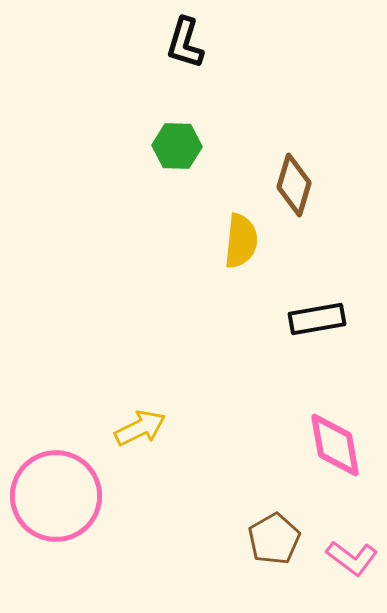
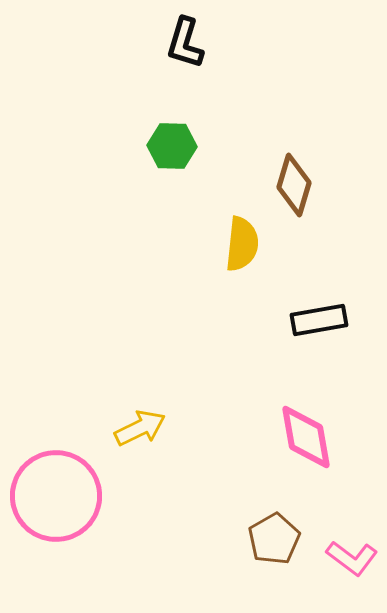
green hexagon: moved 5 px left
yellow semicircle: moved 1 px right, 3 px down
black rectangle: moved 2 px right, 1 px down
pink diamond: moved 29 px left, 8 px up
